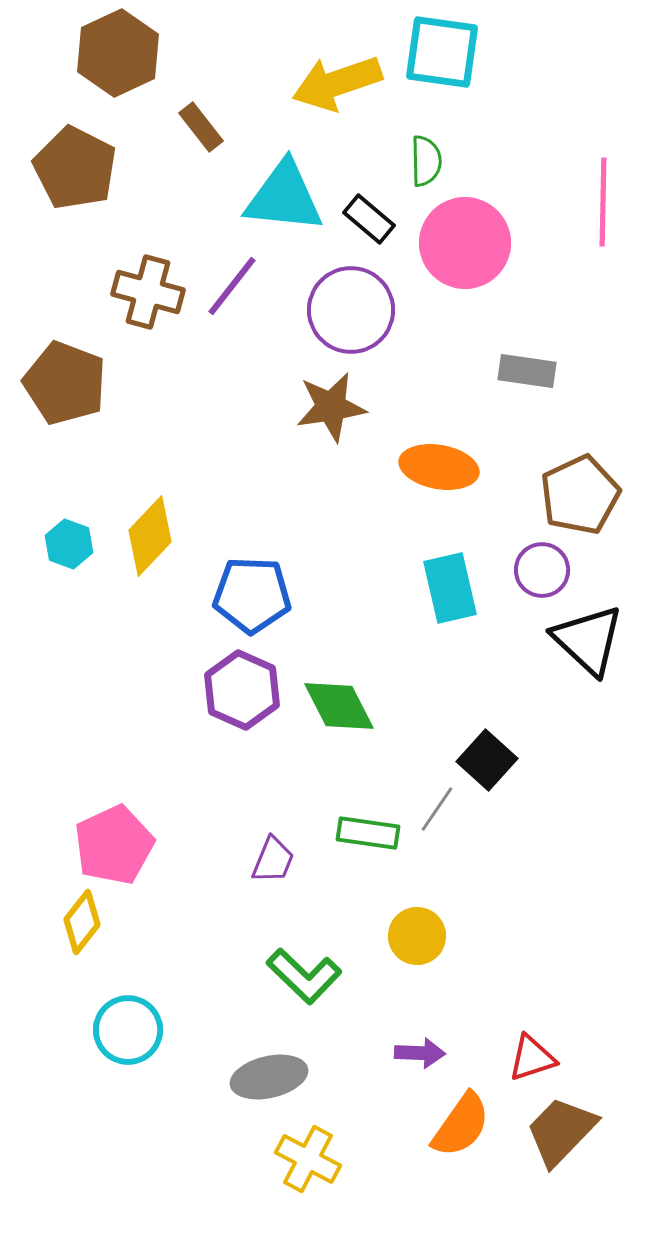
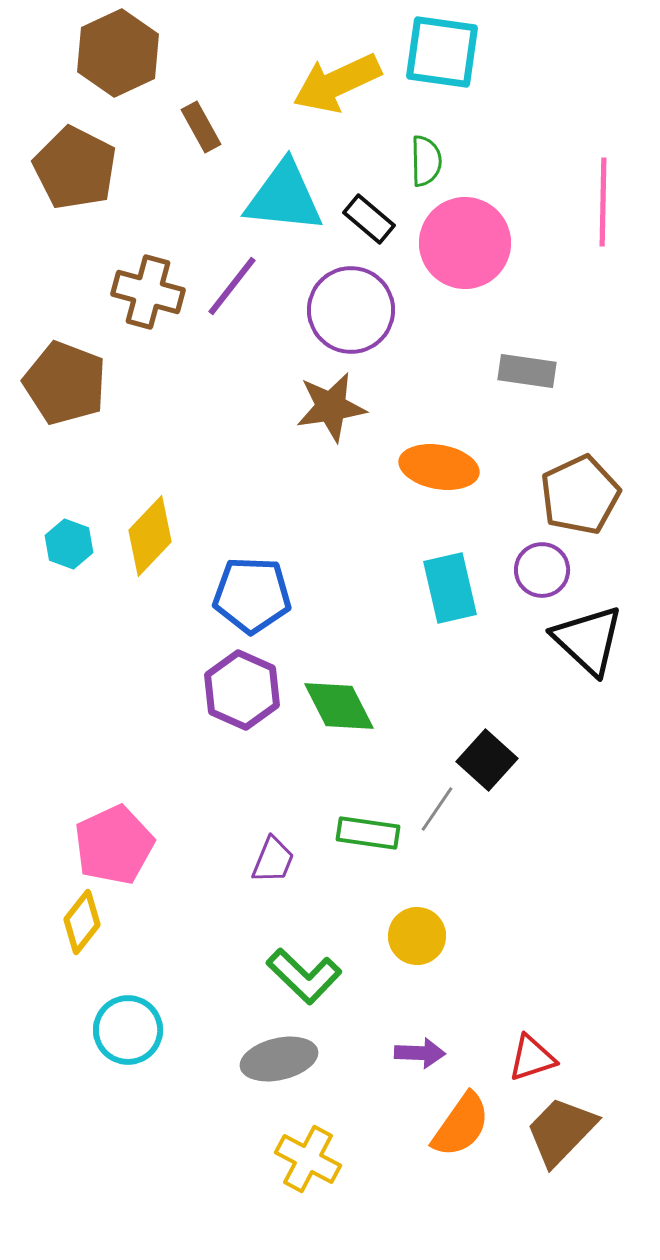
yellow arrow at (337, 83): rotated 6 degrees counterclockwise
brown rectangle at (201, 127): rotated 9 degrees clockwise
gray ellipse at (269, 1077): moved 10 px right, 18 px up
